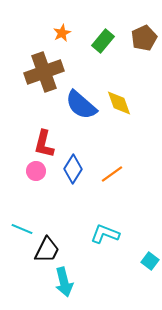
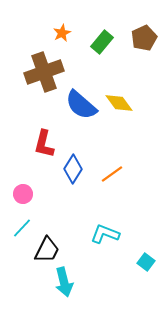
green rectangle: moved 1 px left, 1 px down
yellow diamond: rotated 16 degrees counterclockwise
pink circle: moved 13 px left, 23 px down
cyan line: moved 1 px up; rotated 70 degrees counterclockwise
cyan square: moved 4 px left, 1 px down
